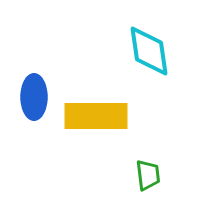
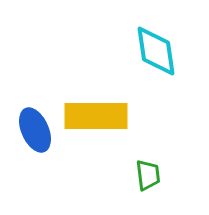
cyan diamond: moved 7 px right
blue ellipse: moved 1 px right, 33 px down; rotated 24 degrees counterclockwise
